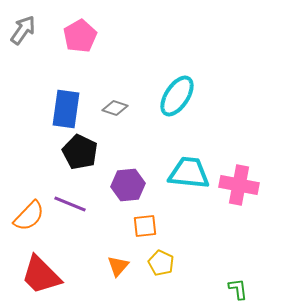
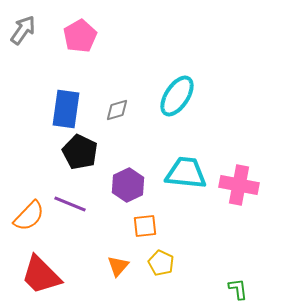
gray diamond: moved 2 px right, 2 px down; rotated 35 degrees counterclockwise
cyan trapezoid: moved 3 px left
purple hexagon: rotated 20 degrees counterclockwise
